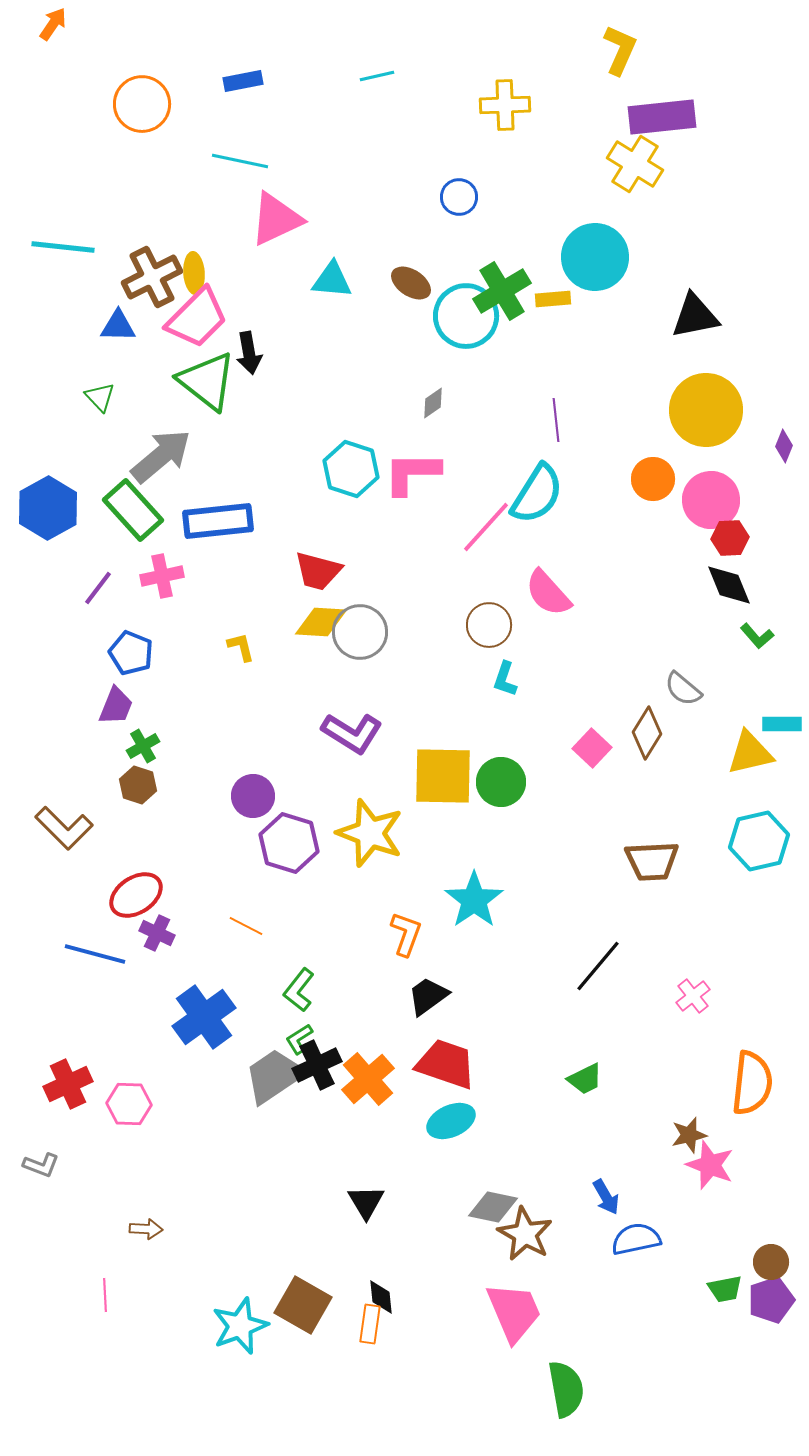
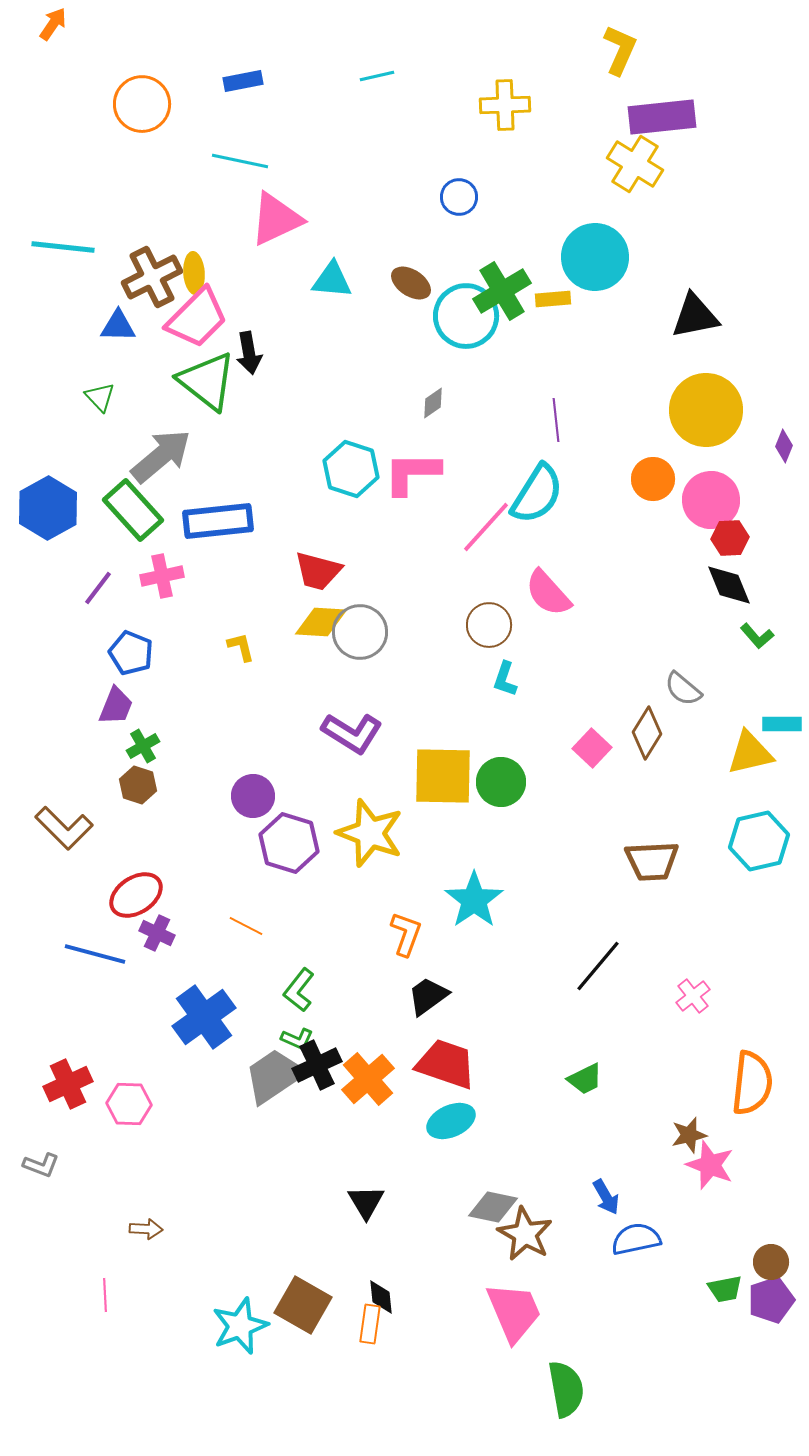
green L-shape at (299, 1039): moved 2 px left; rotated 124 degrees counterclockwise
